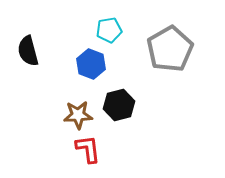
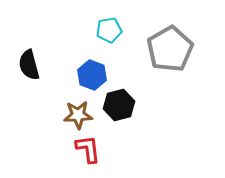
black semicircle: moved 1 px right, 14 px down
blue hexagon: moved 1 px right, 11 px down
